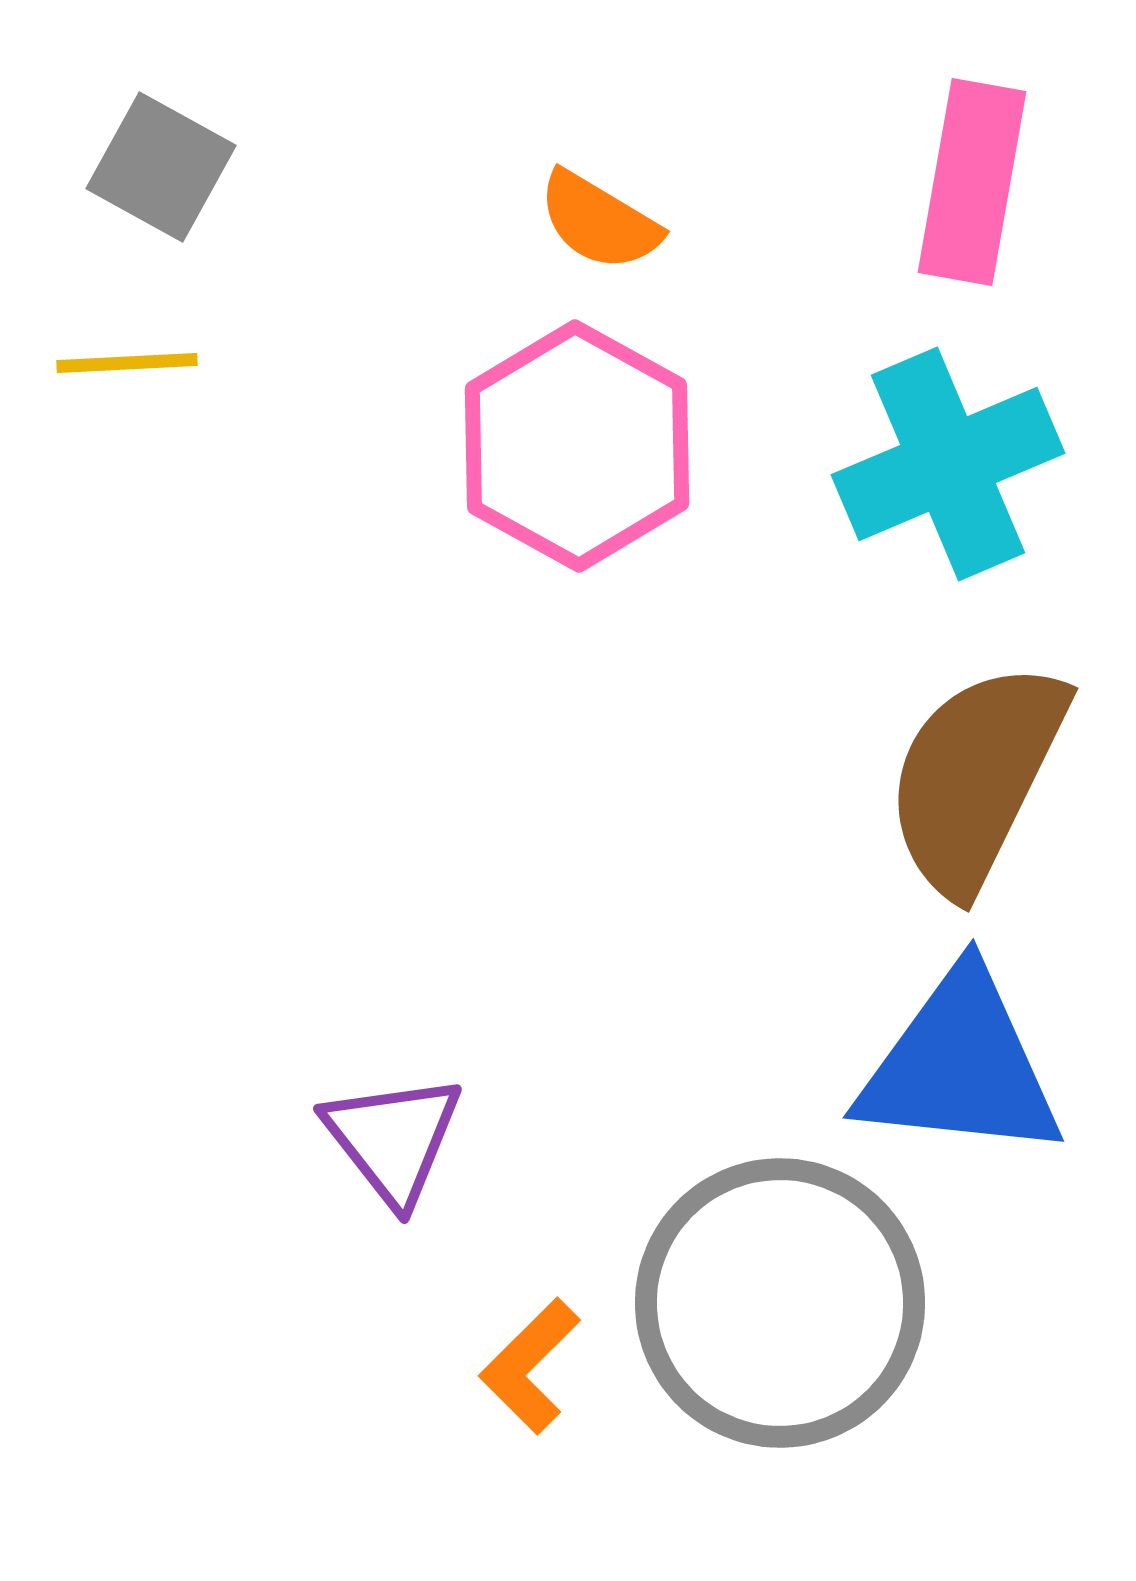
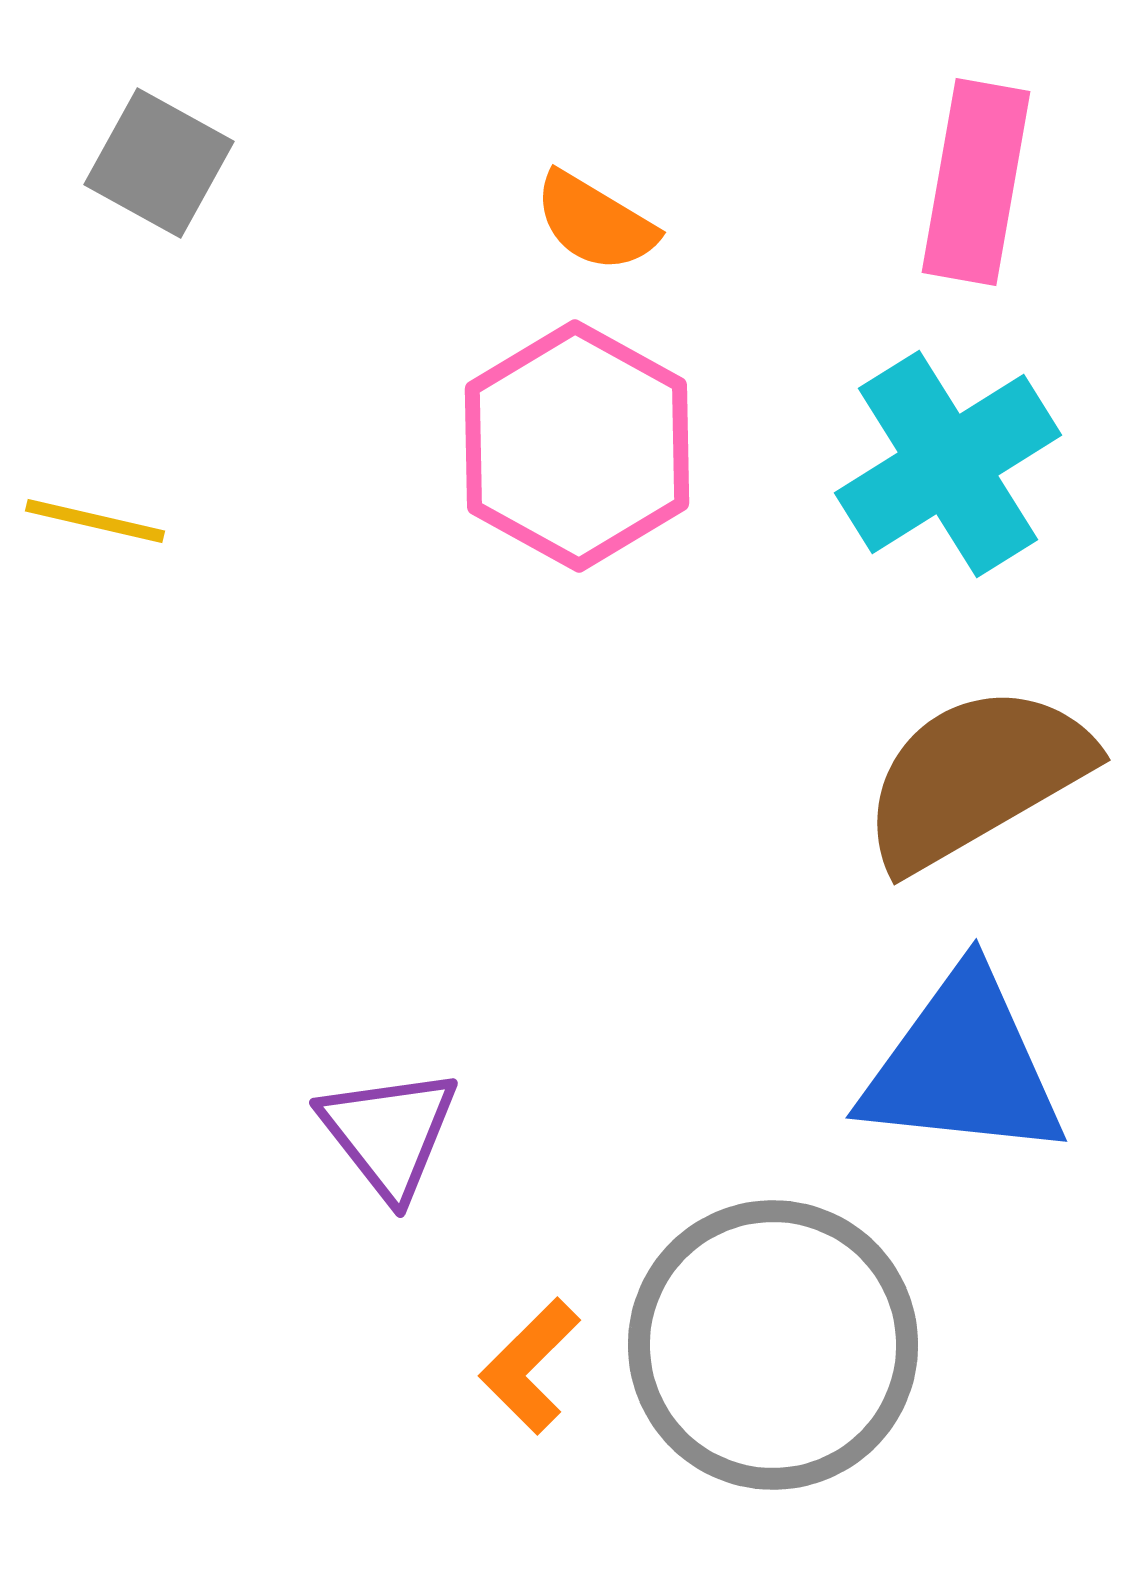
gray square: moved 2 px left, 4 px up
pink rectangle: moved 4 px right
orange semicircle: moved 4 px left, 1 px down
yellow line: moved 32 px left, 158 px down; rotated 16 degrees clockwise
cyan cross: rotated 9 degrees counterclockwise
brown semicircle: rotated 34 degrees clockwise
blue triangle: moved 3 px right
purple triangle: moved 4 px left, 6 px up
gray circle: moved 7 px left, 42 px down
